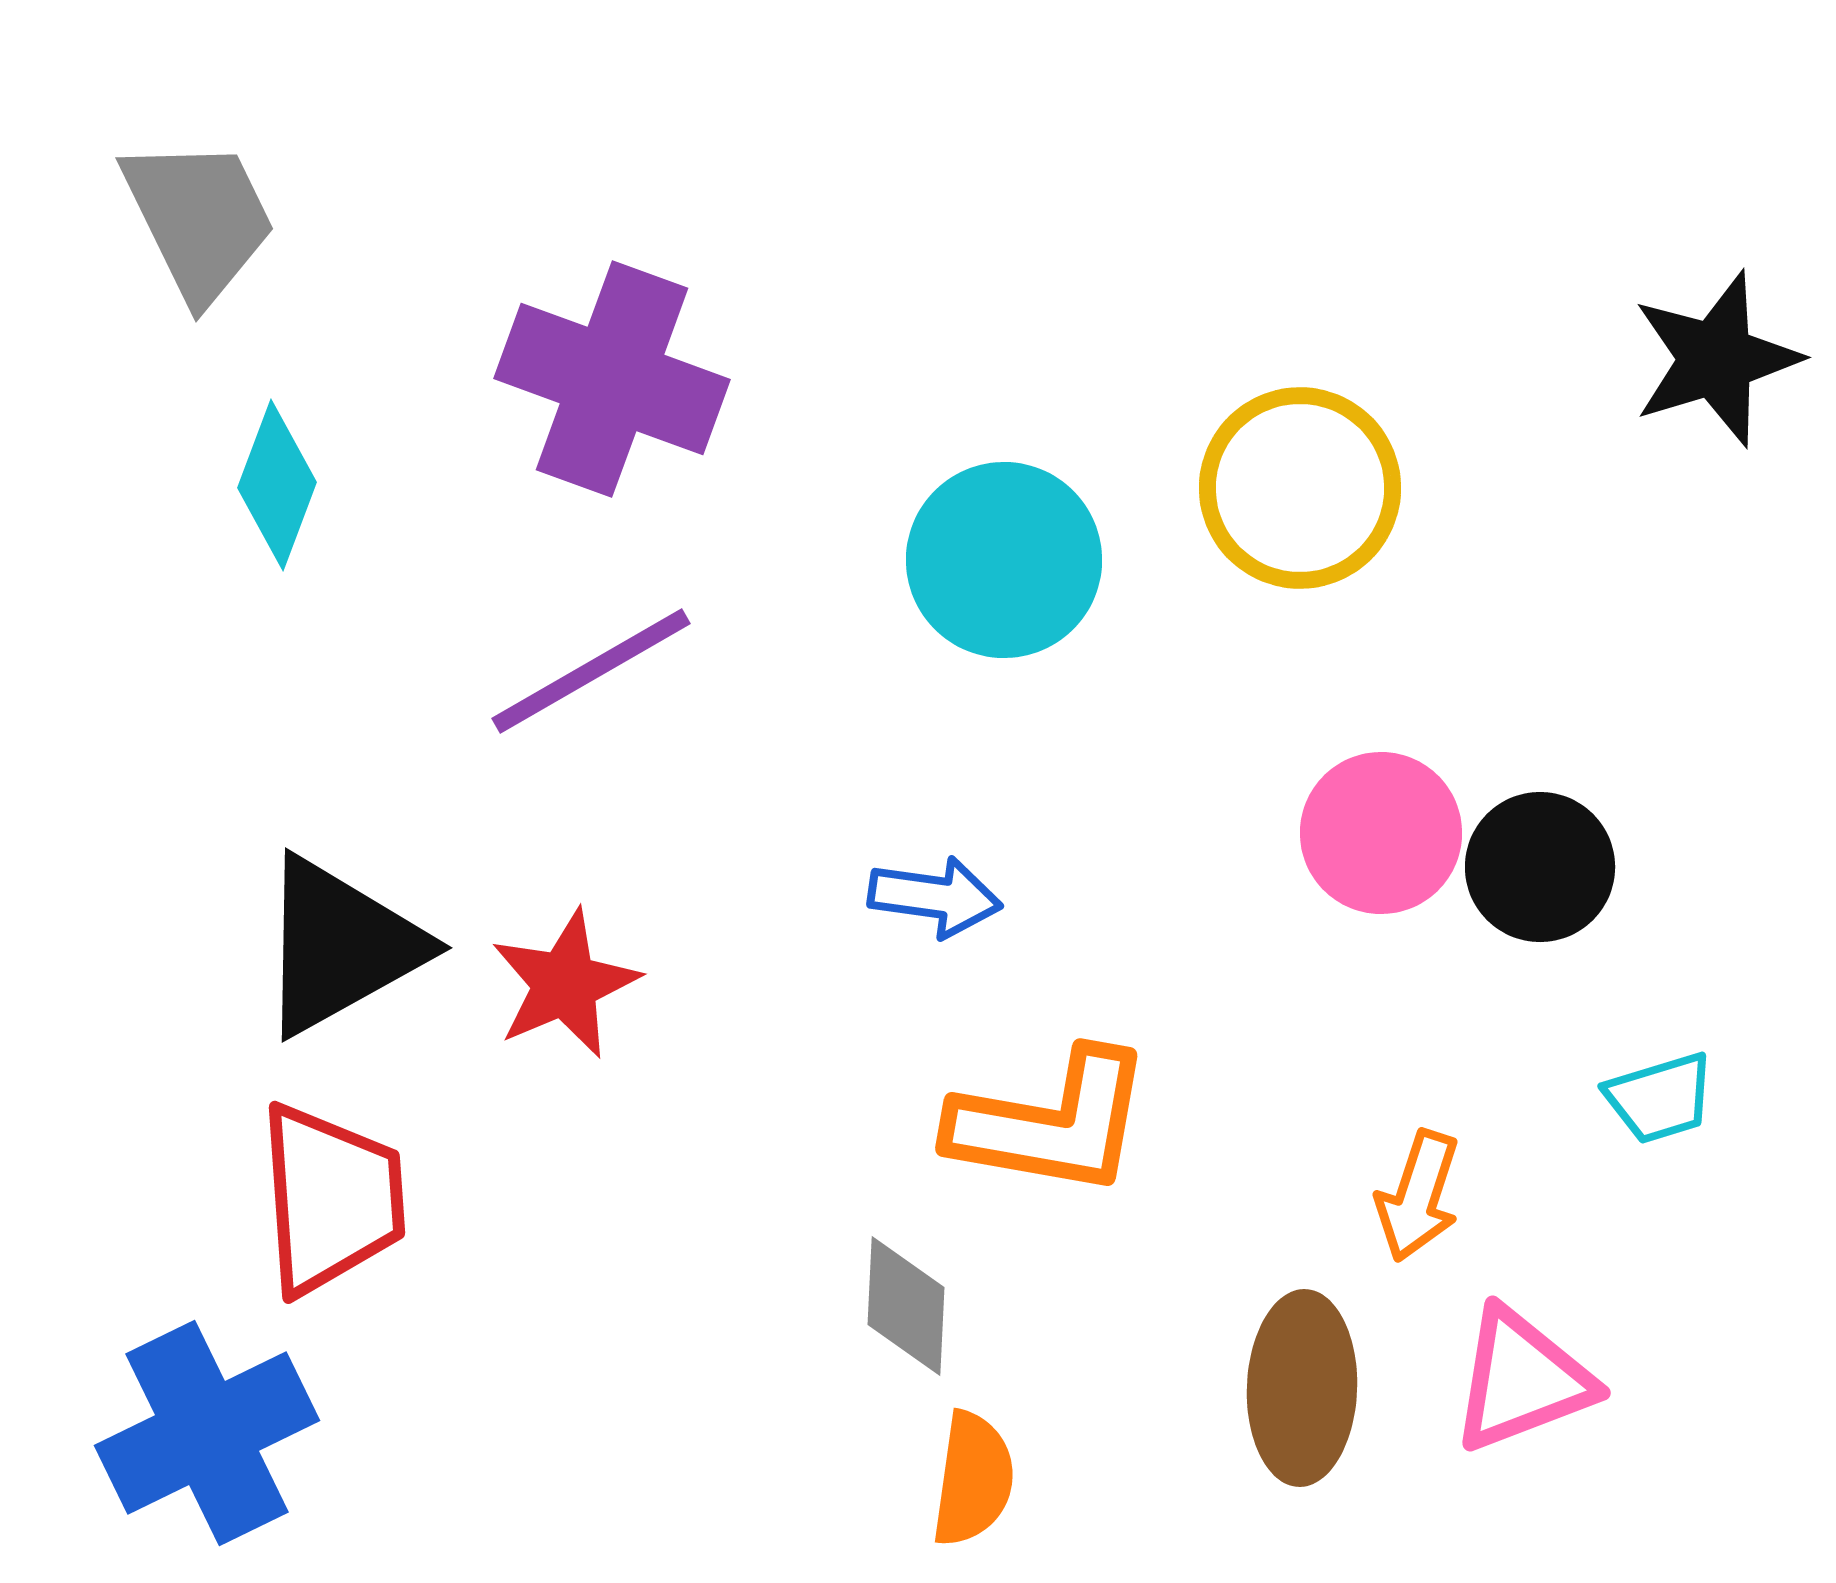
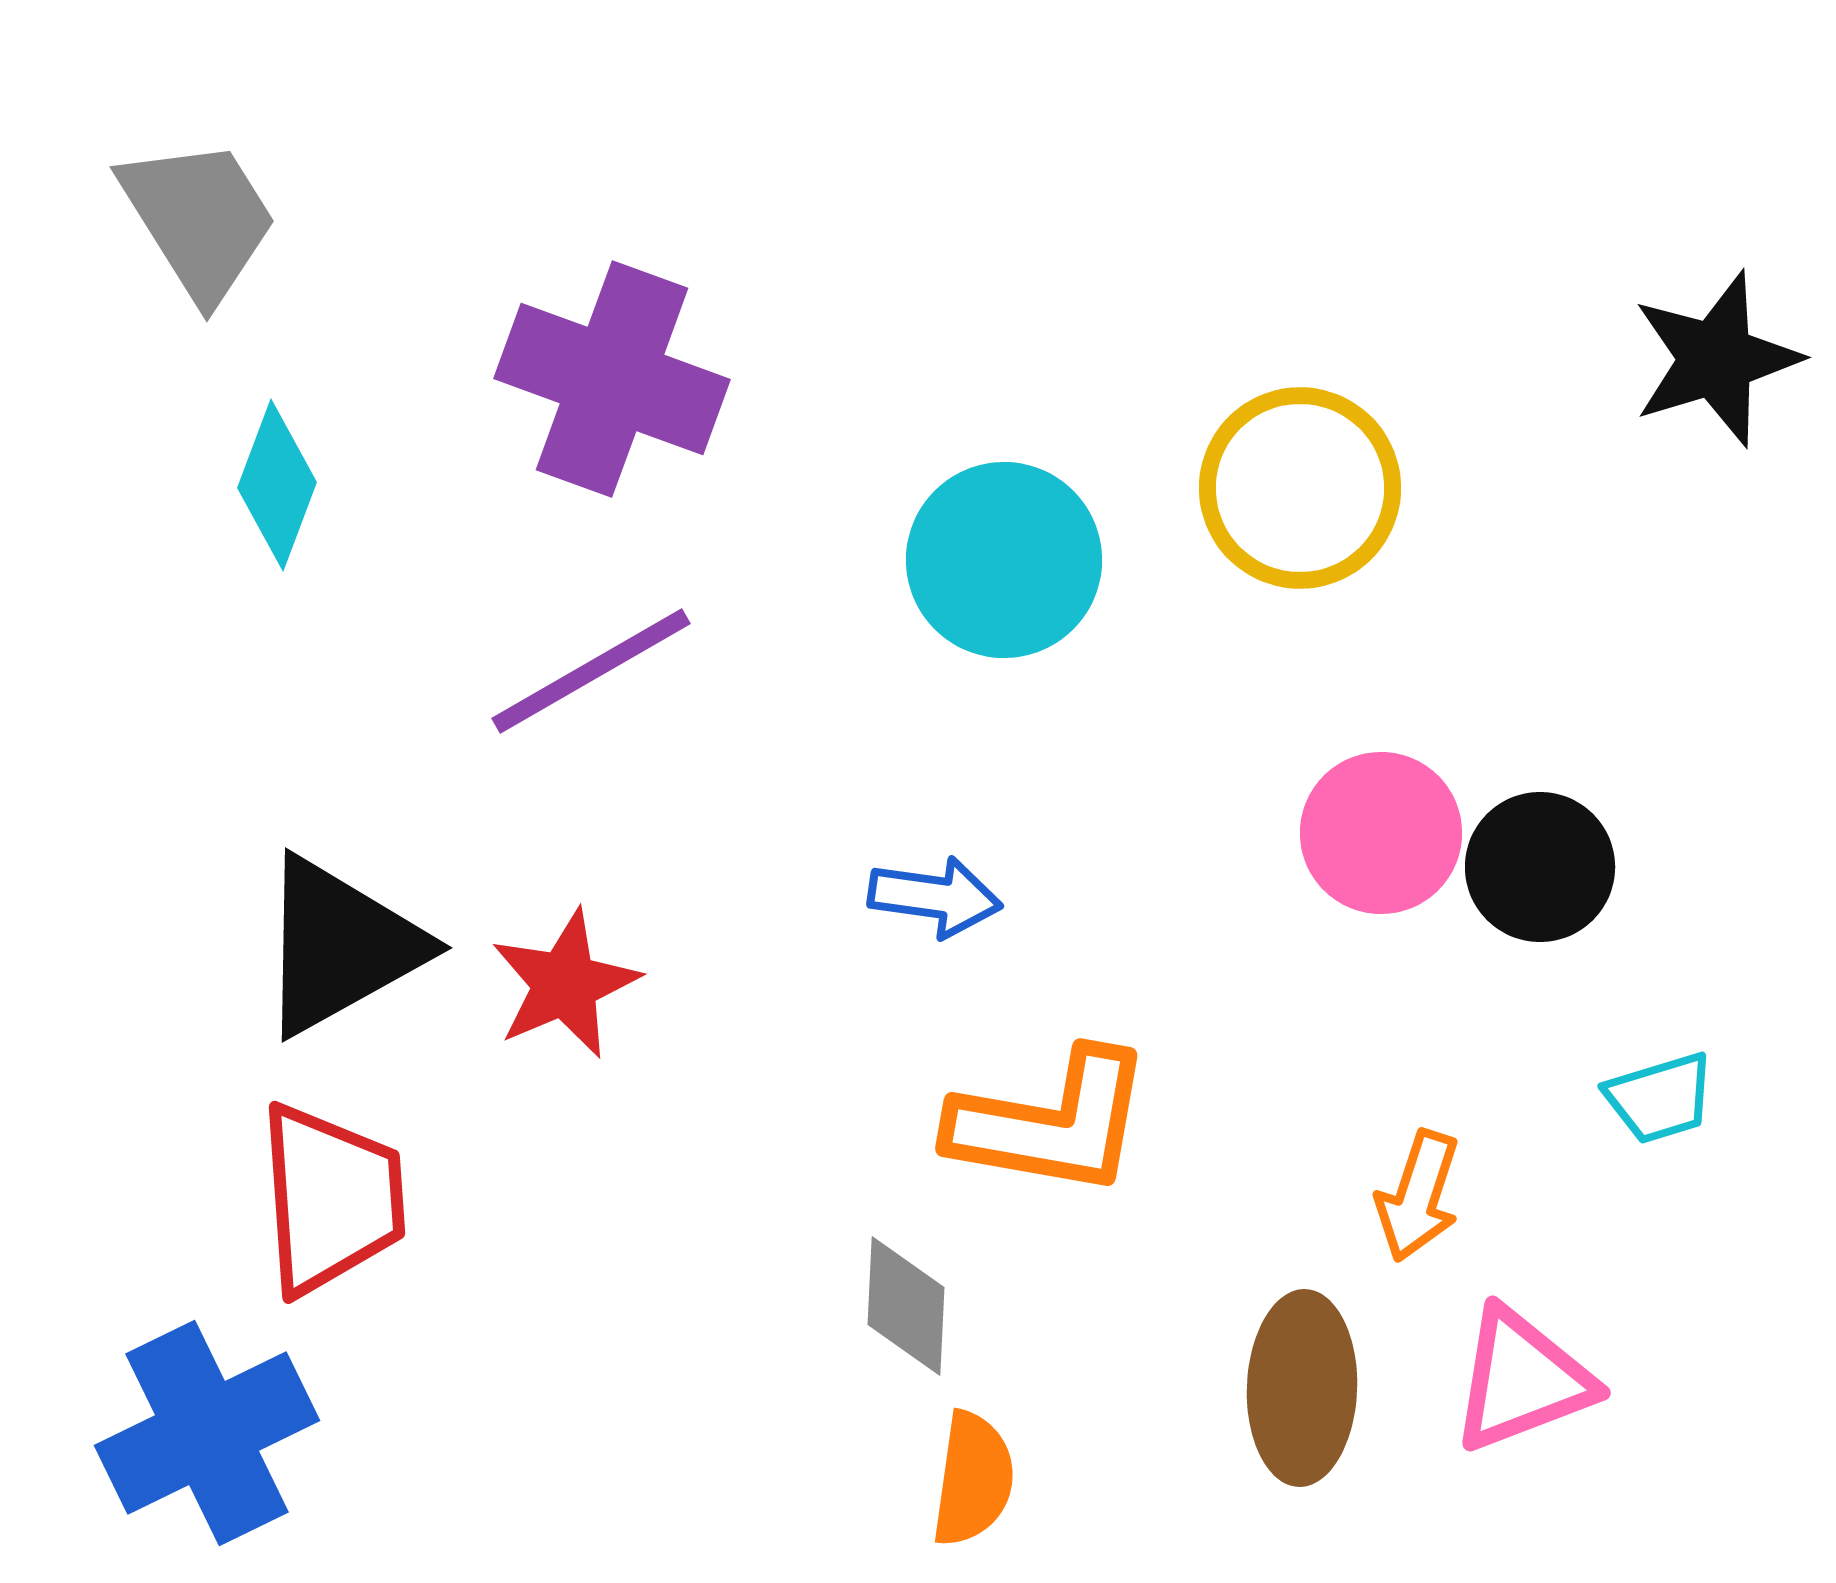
gray trapezoid: rotated 6 degrees counterclockwise
